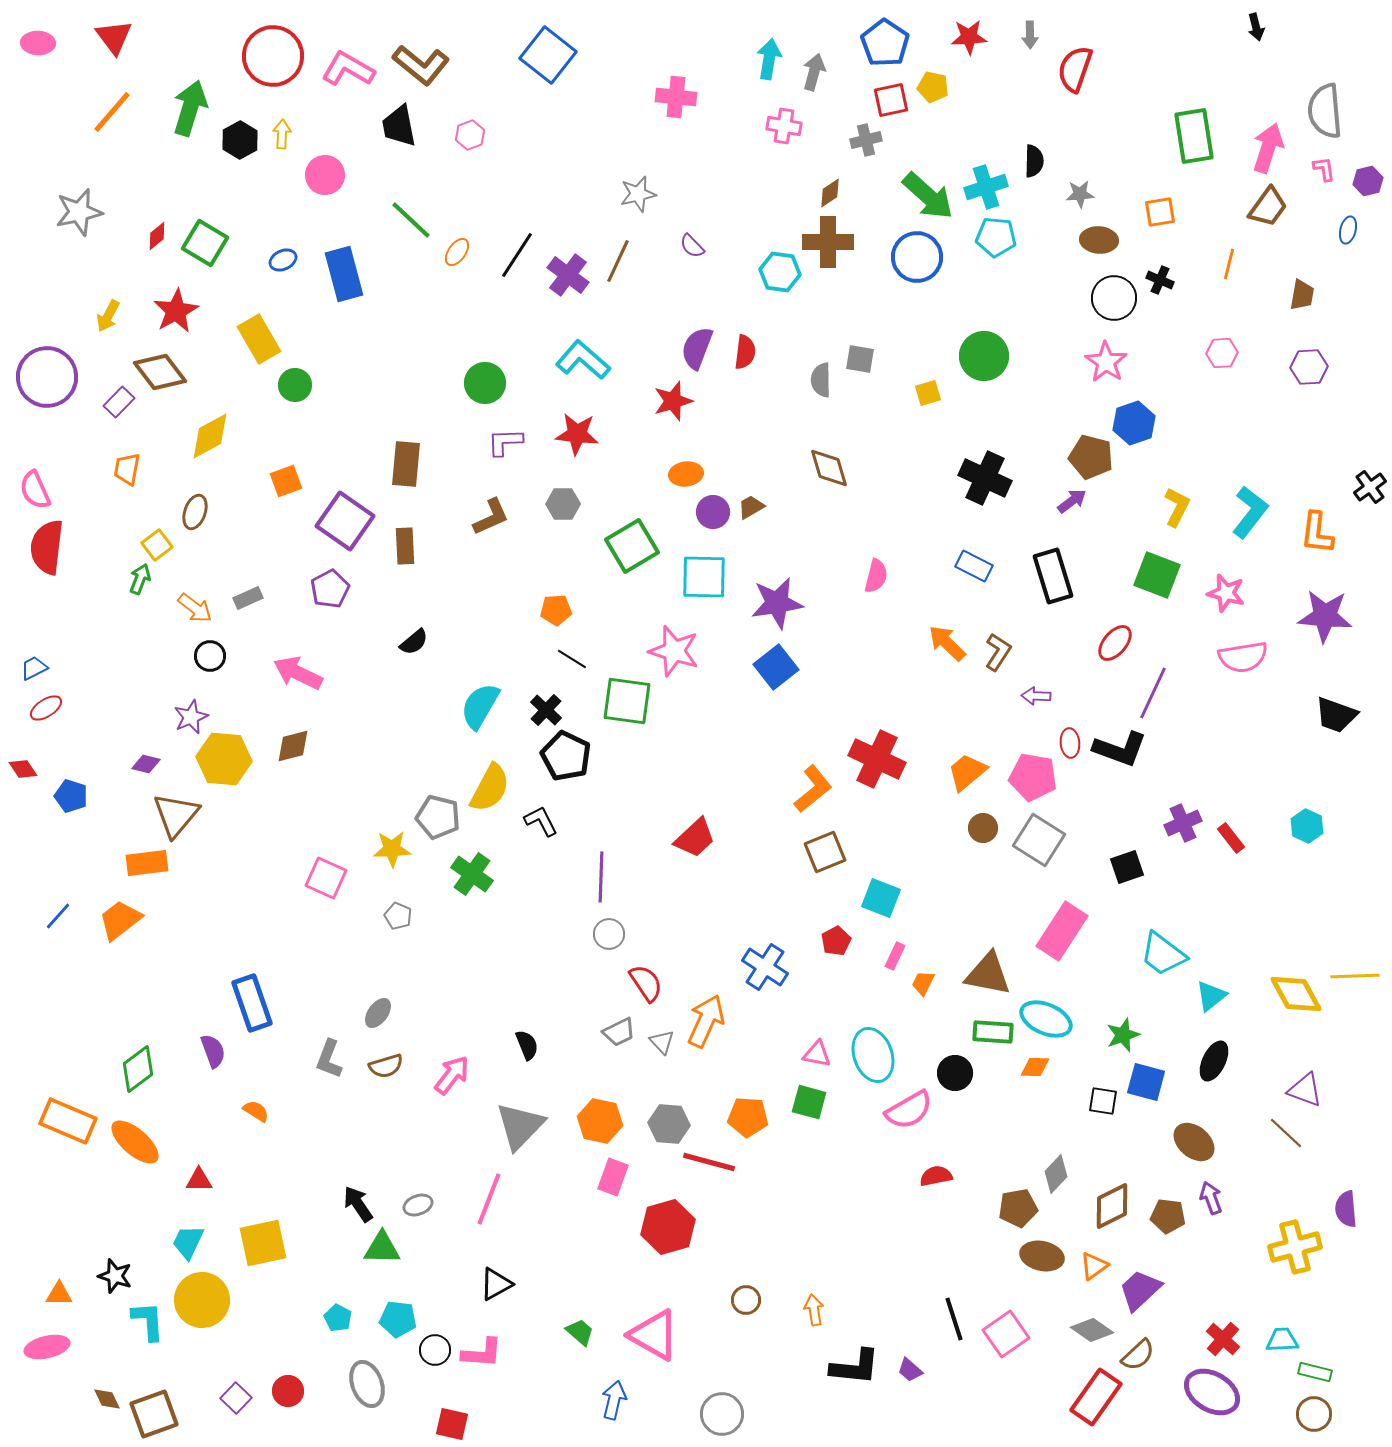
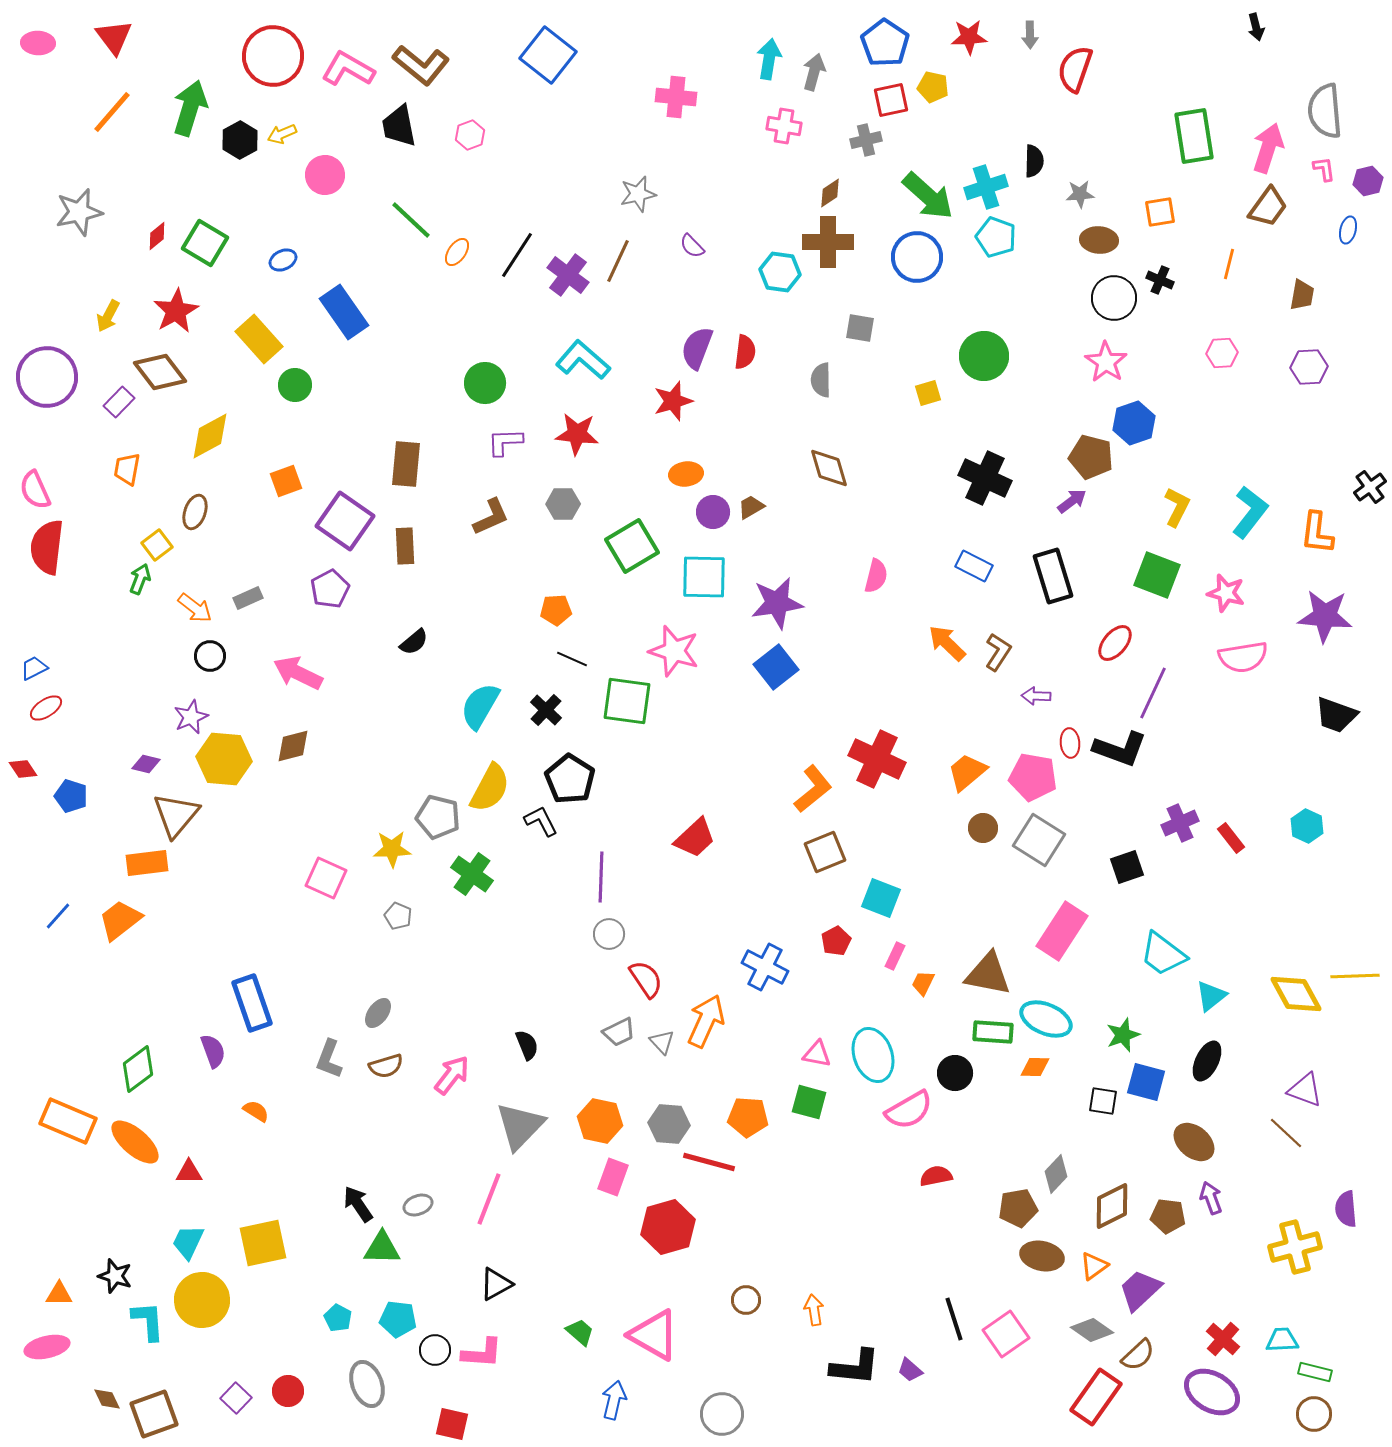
yellow arrow at (282, 134): rotated 116 degrees counterclockwise
cyan pentagon at (996, 237): rotated 15 degrees clockwise
blue rectangle at (344, 274): moved 38 px down; rotated 20 degrees counterclockwise
yellow rectangle at (259, 339): rotated 12 degrees counterclockwise
gray square at (860, 359): moved 31 px up
black line at (572, 659): rotated 8 degrees counterclockwise
black pentagon at (566, 756): moved 4 px right, 23 px down; rotated 6 degrees clockwise
purple cross at (1183, 823): moved 3 px left
blue cross at (765, 967): rotated 6 degrees counterclockwise
red semicircle at (646, 983): moved 4 px up
black ellipse at (1214, 1061): moved 7 px left
red triangle at (199, 1180): moved 10 px left, 8 px up
